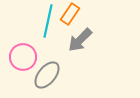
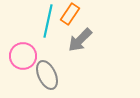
pink circle: moved 1 px up
gray ellipse: rotated 64 degrees counterclockwise
